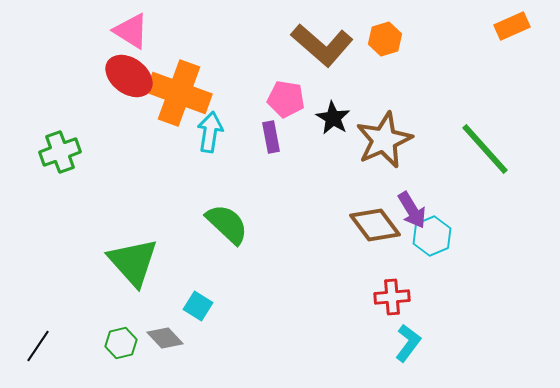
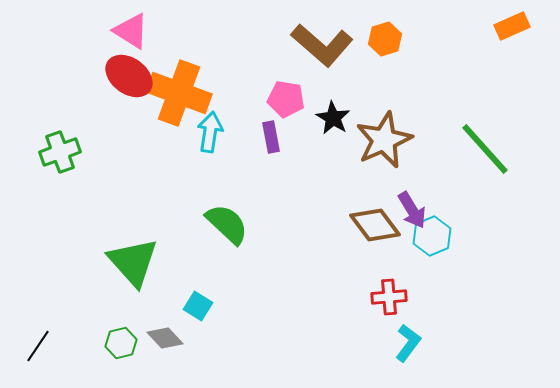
red cross: moved 3 px left
